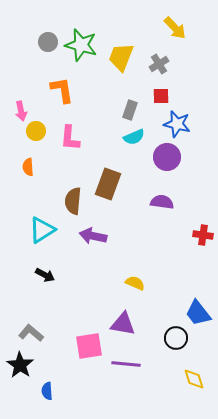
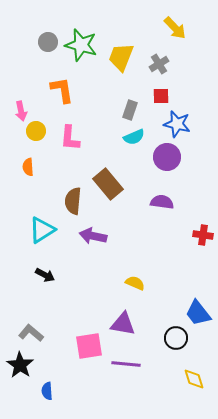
brown rectangle: rotated 60 degrees counterclockwise
